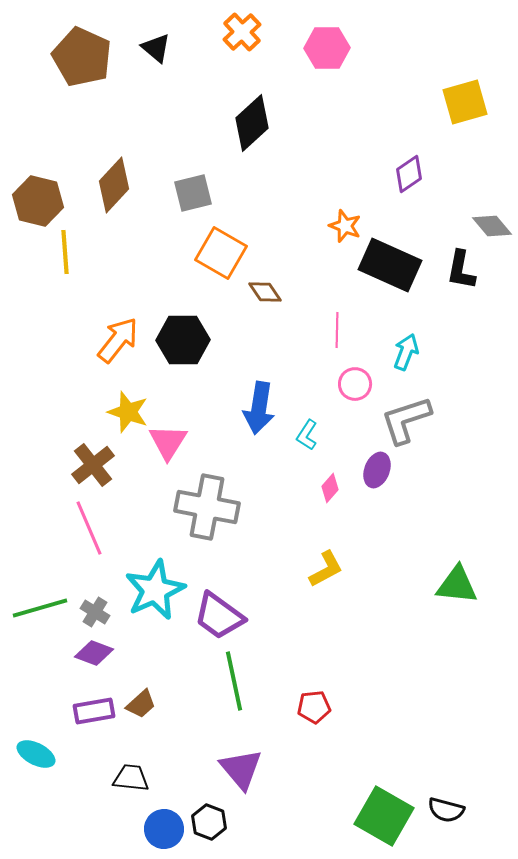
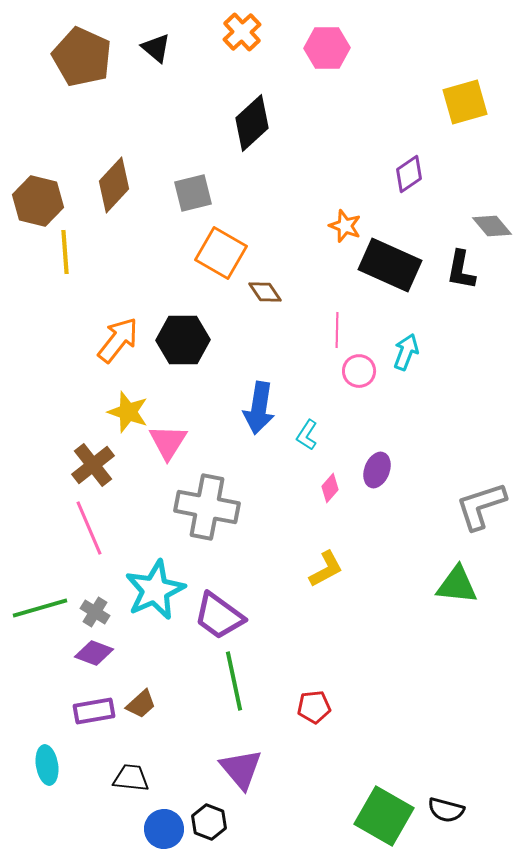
pink circle at (355, 384): moved 4 px right, 13 px up
gray L-shape at (406, 420): moved 75 px right, 86 px down
cyan ellipse at (36, 754): moved 11 px right, 11 px down; rotated 54 degrees clockwise
